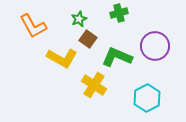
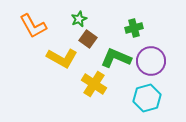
green cross: moved 15 px right, 15 px down
purple circle: moved 4 px left, 15 px down
green L-shape: moved 1 px left, 1 px down
yellow cross: moved 1 px up
cyan hexagon: rotated 12 degrees clockwise
